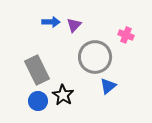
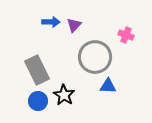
blue triangle: rotated 42 degrees clockwise
black star: moved 1 px right
